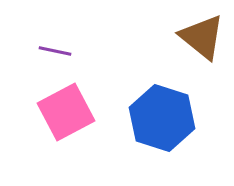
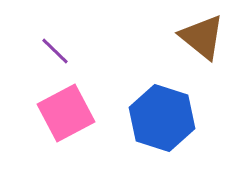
purple line: rotated 32 degrees clockwise
pink square: moved 1 px down
